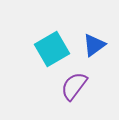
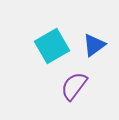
cyan square: moved 3 px up
